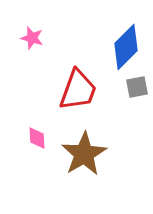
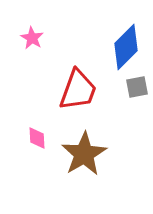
pink star: rotated 15 degrees clockwise
